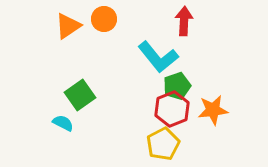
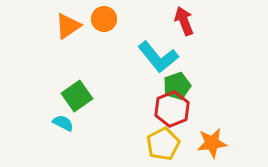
red arrow: rotated 24 degrees counterclockwise
green square: moved 3 px left, 1 px down
orange star: moved 1 px left, 33 px down
